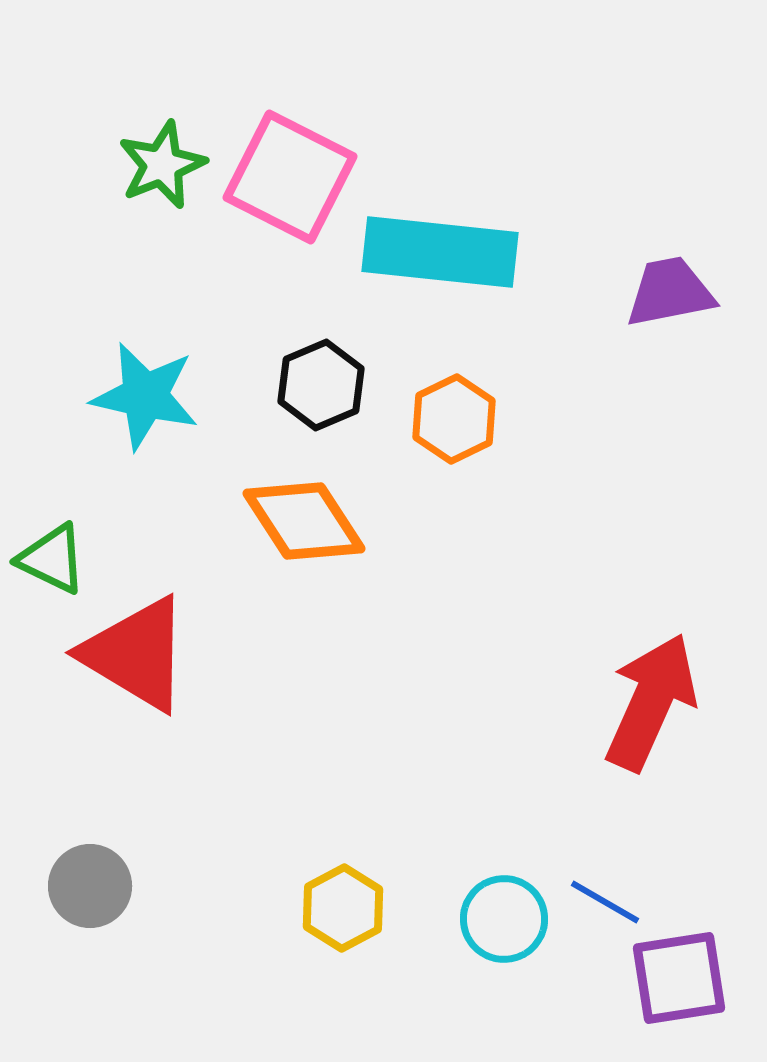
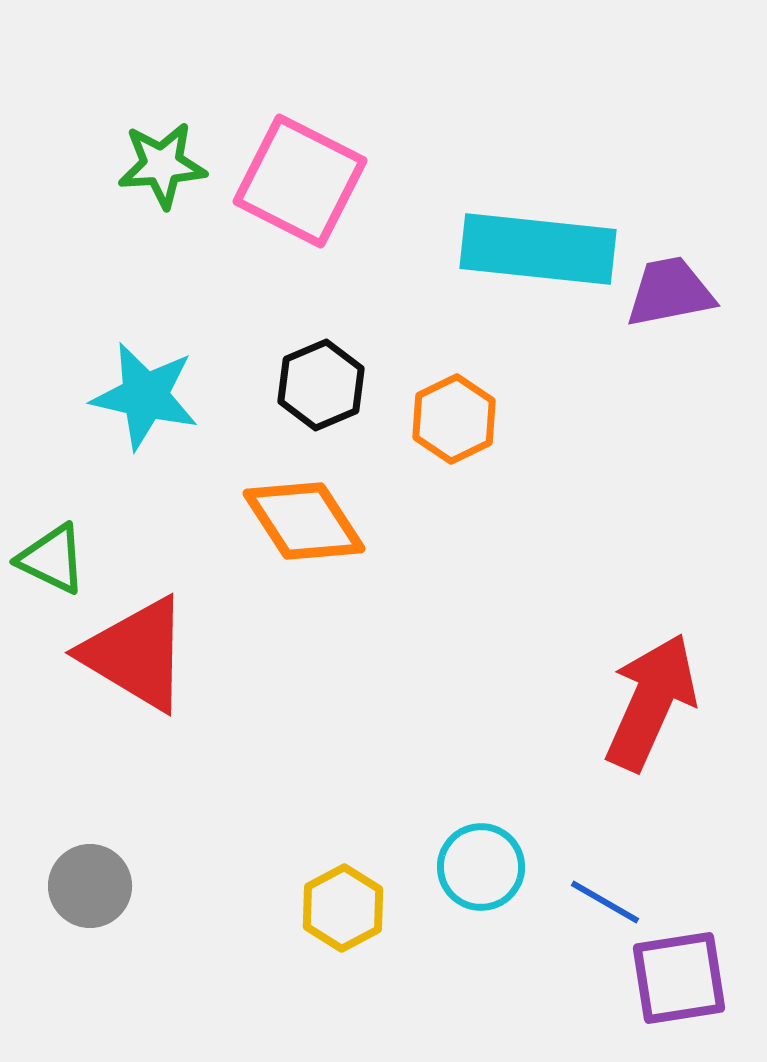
green star: rotated 18 degrees clockwise
pink square: moved 10 px right, 4 px down
cyan rectangle: moved 98 px right, 3 px up
cyan circle: moved 23 px left, 52 px up
